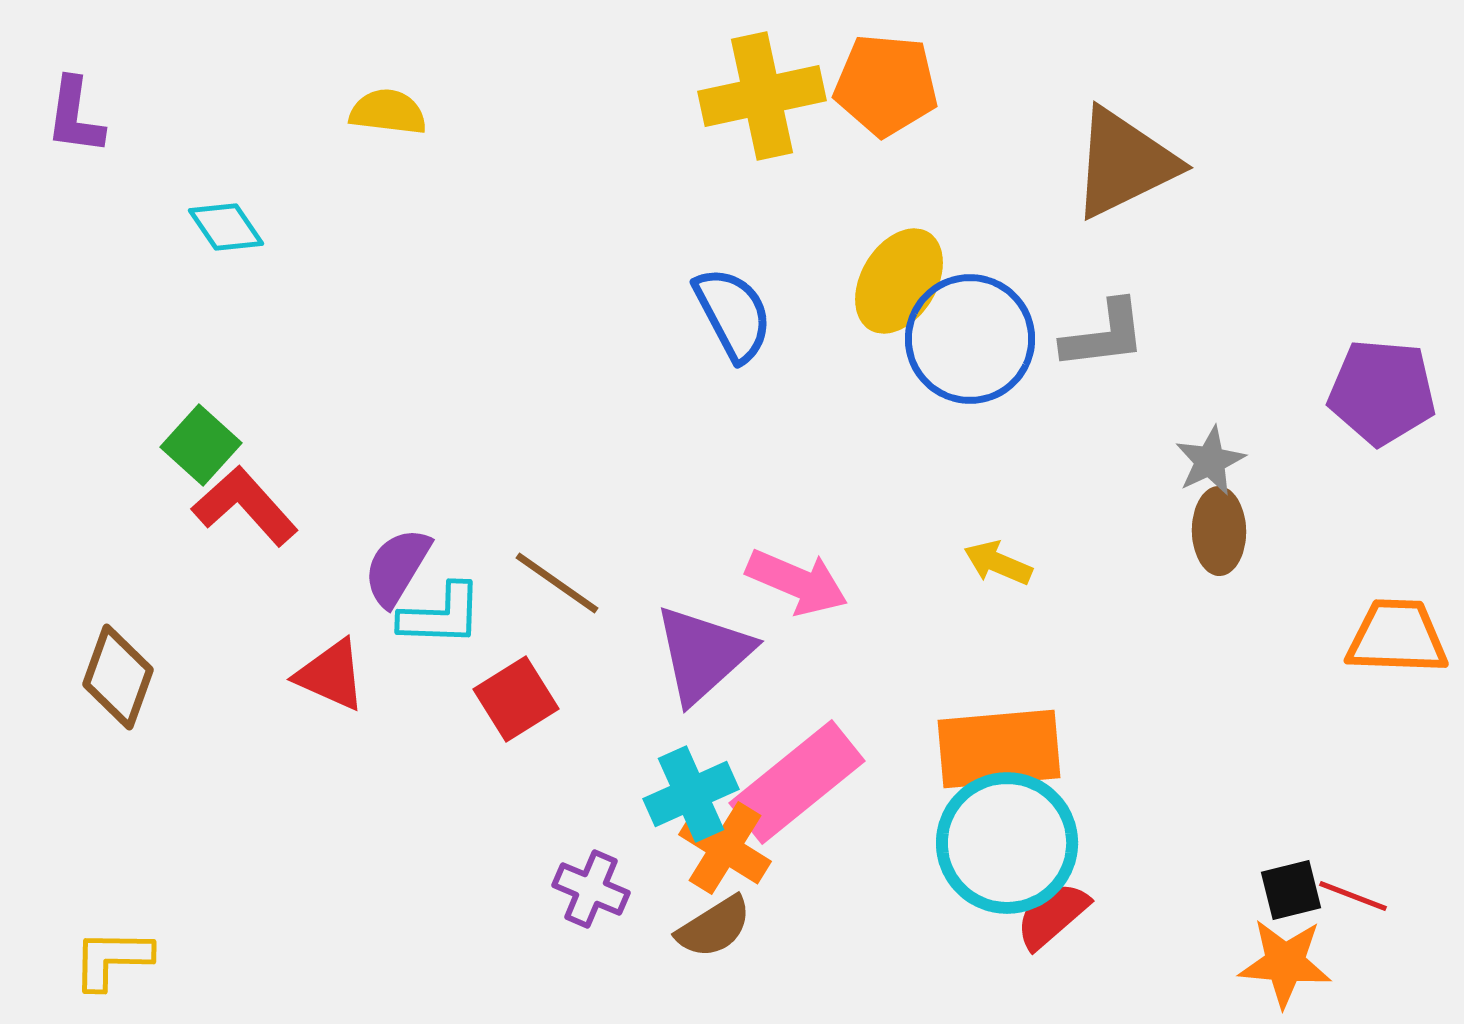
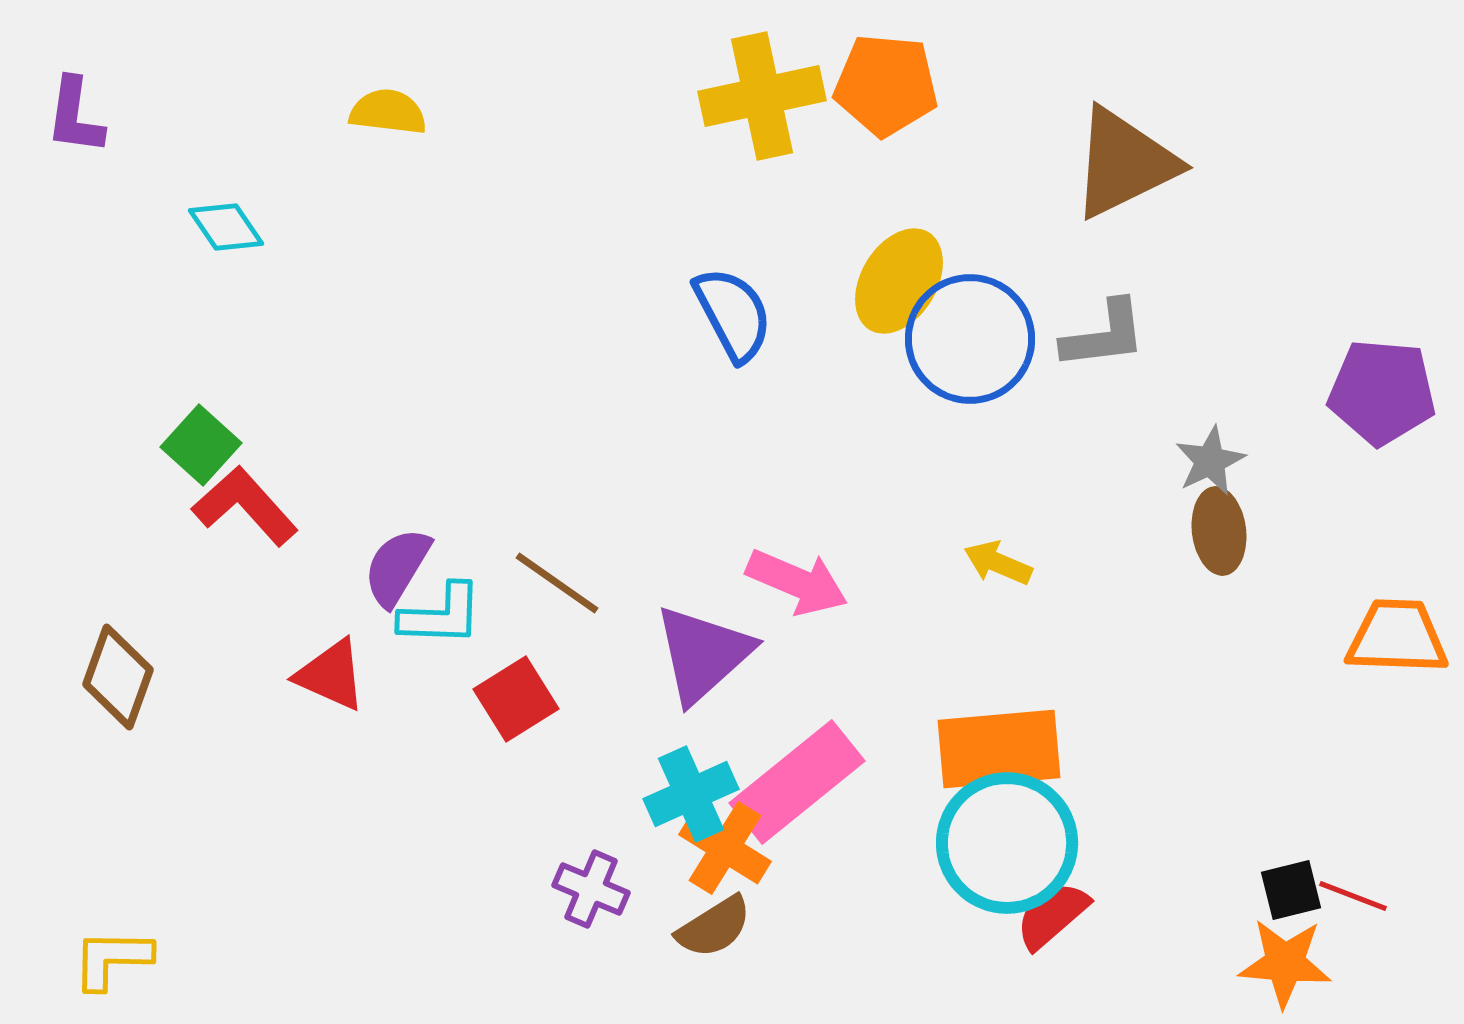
brown ellipse: rotated 6 degrees counterclockwise
